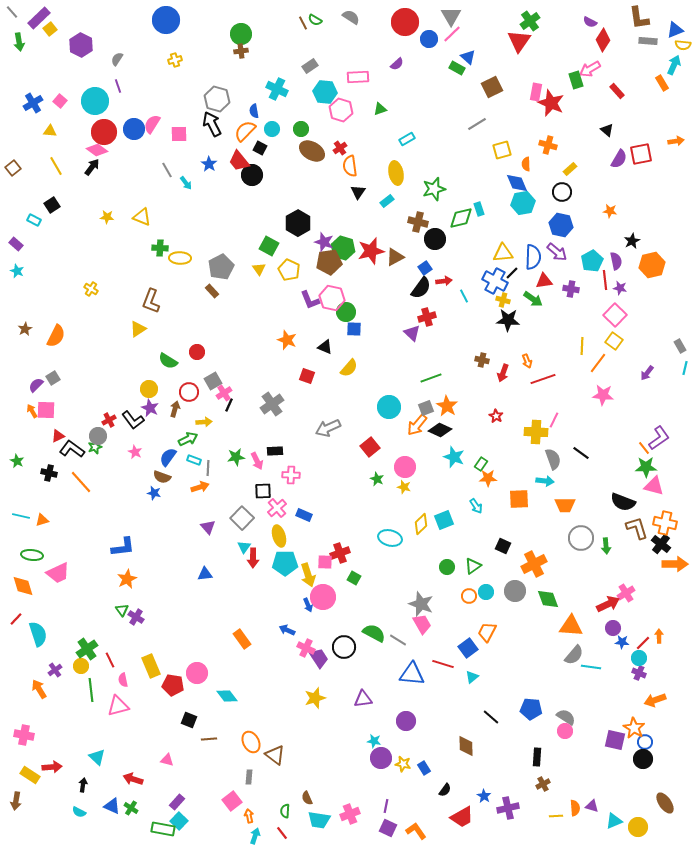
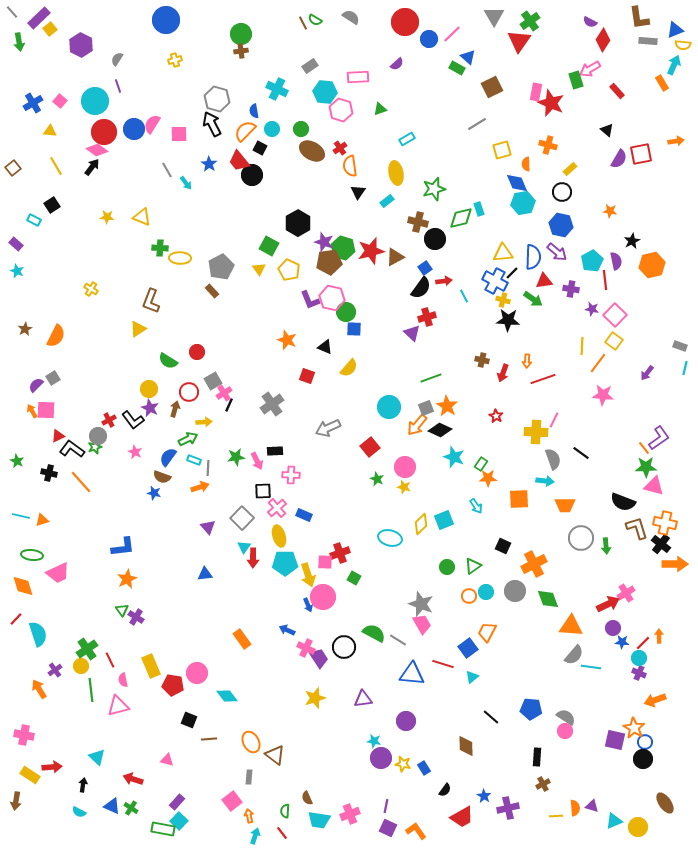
gray triangle at (451, 16): moved 43 px right
purple star at (620, 288): moved 28 px left, 21 px down
gray rectangle at (680, 346): rotated 40 degrees counterclockwise
orange arrow at (527, 361): rotated 24 degrees clockwise
